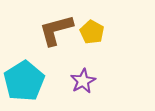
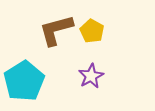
yellow pentagon: moved 1 px up
purple star: moved 8 px right, 5 px up
